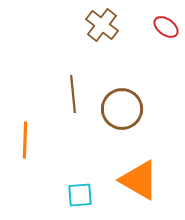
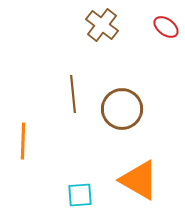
orange line: moved 2 px left, 1 px down
